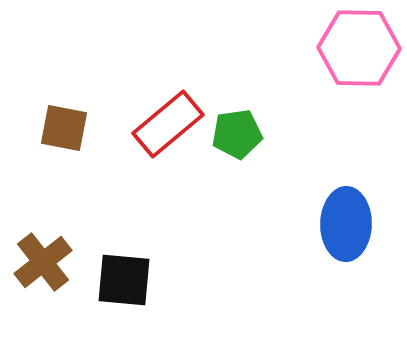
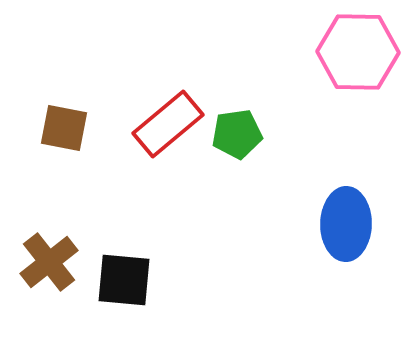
pink hexagon: moved 1 px left, 4 px down
brown cross: moved 6 px right
